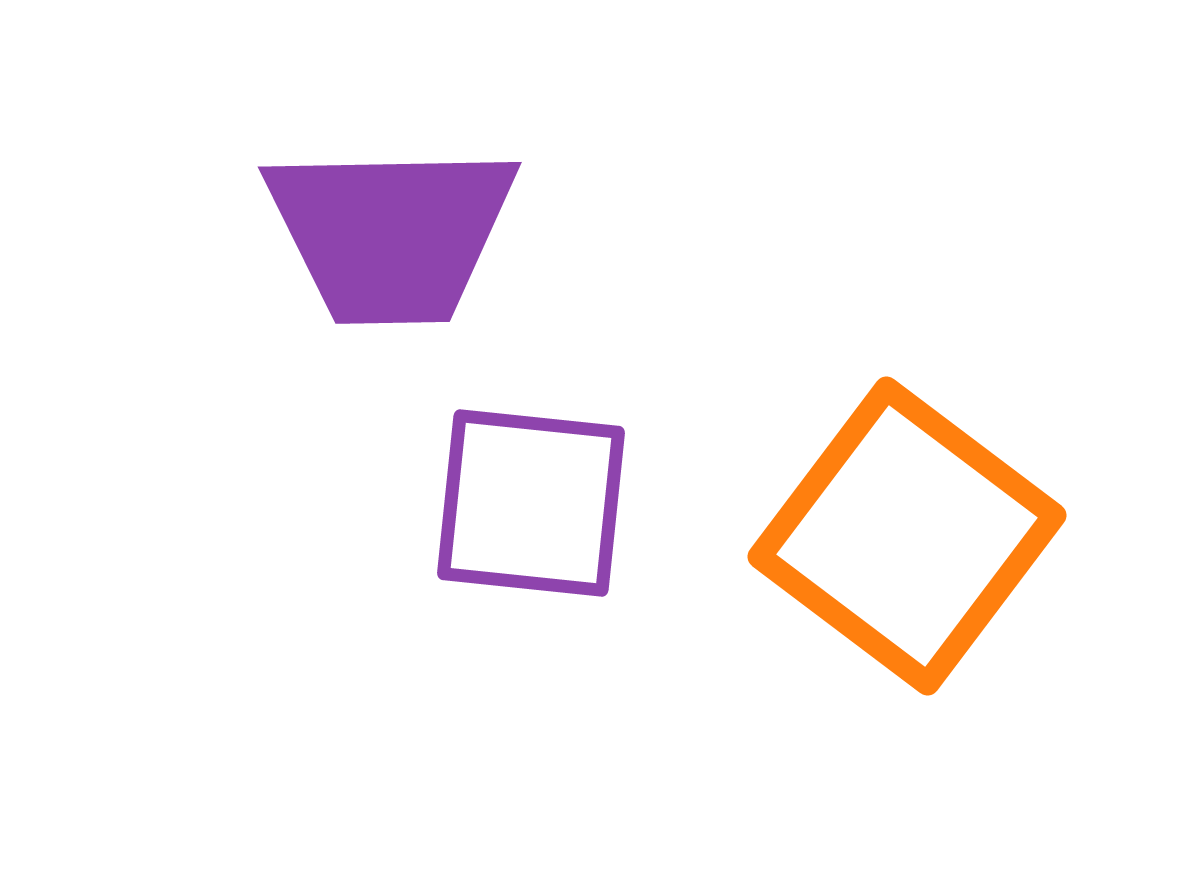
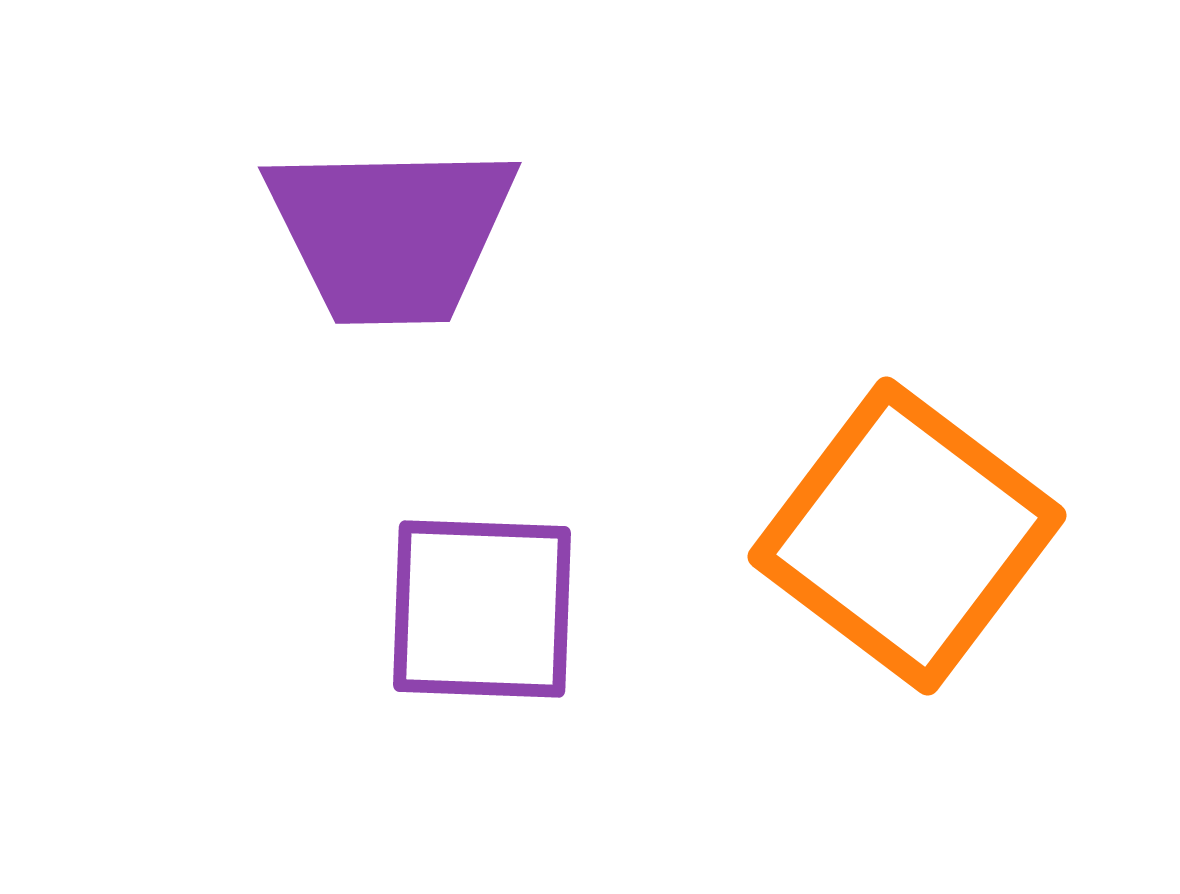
purple square: moved 49 px left, 106 px down; rotated 4 degrees counterclockwise
